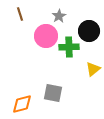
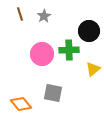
gray star: moved 15 px left
pink circle: moved 4 px left, 18 px down
green cross: moved 3 px down
orange diamond: moved 1 px left; rotated 65 degrees clockwise
